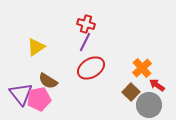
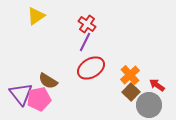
red cross: moved 1 px right; rotated 18 degrees clockwise
yellow triangle: moved 31 px up
orange cross: moved 12 px left, 7 px down
